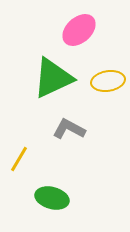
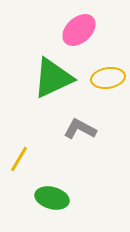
yellow ellipse: moved 3 px up
gray L-shape: moved 11 px right
